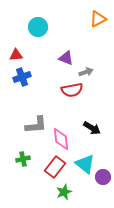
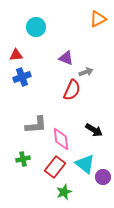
cyan circle: moved 2 px left
red semicircle: rotated 55 degrees counterclockwise
black arrow: moved 2 px right, 2 px down
